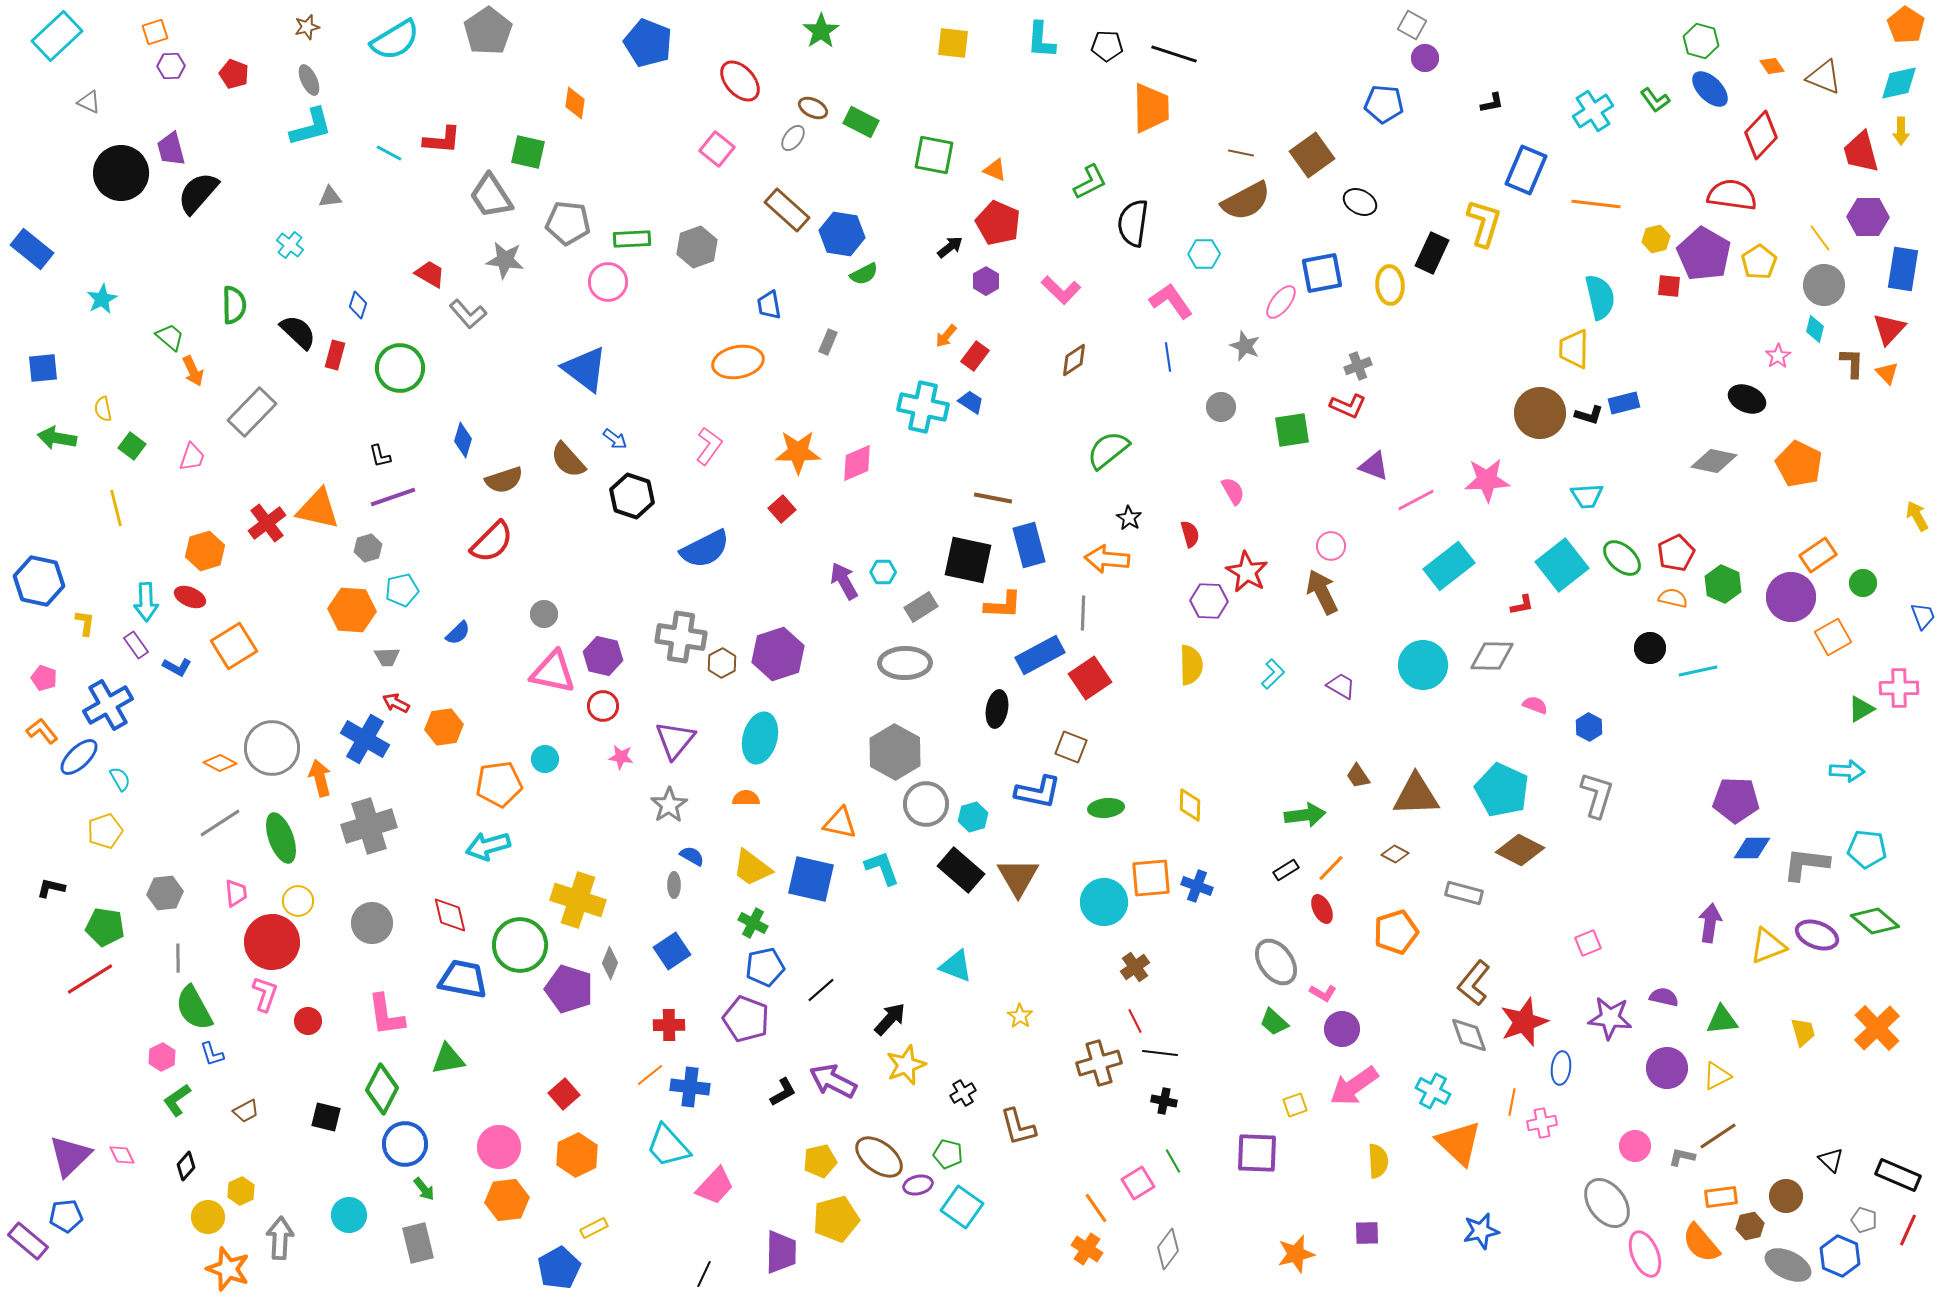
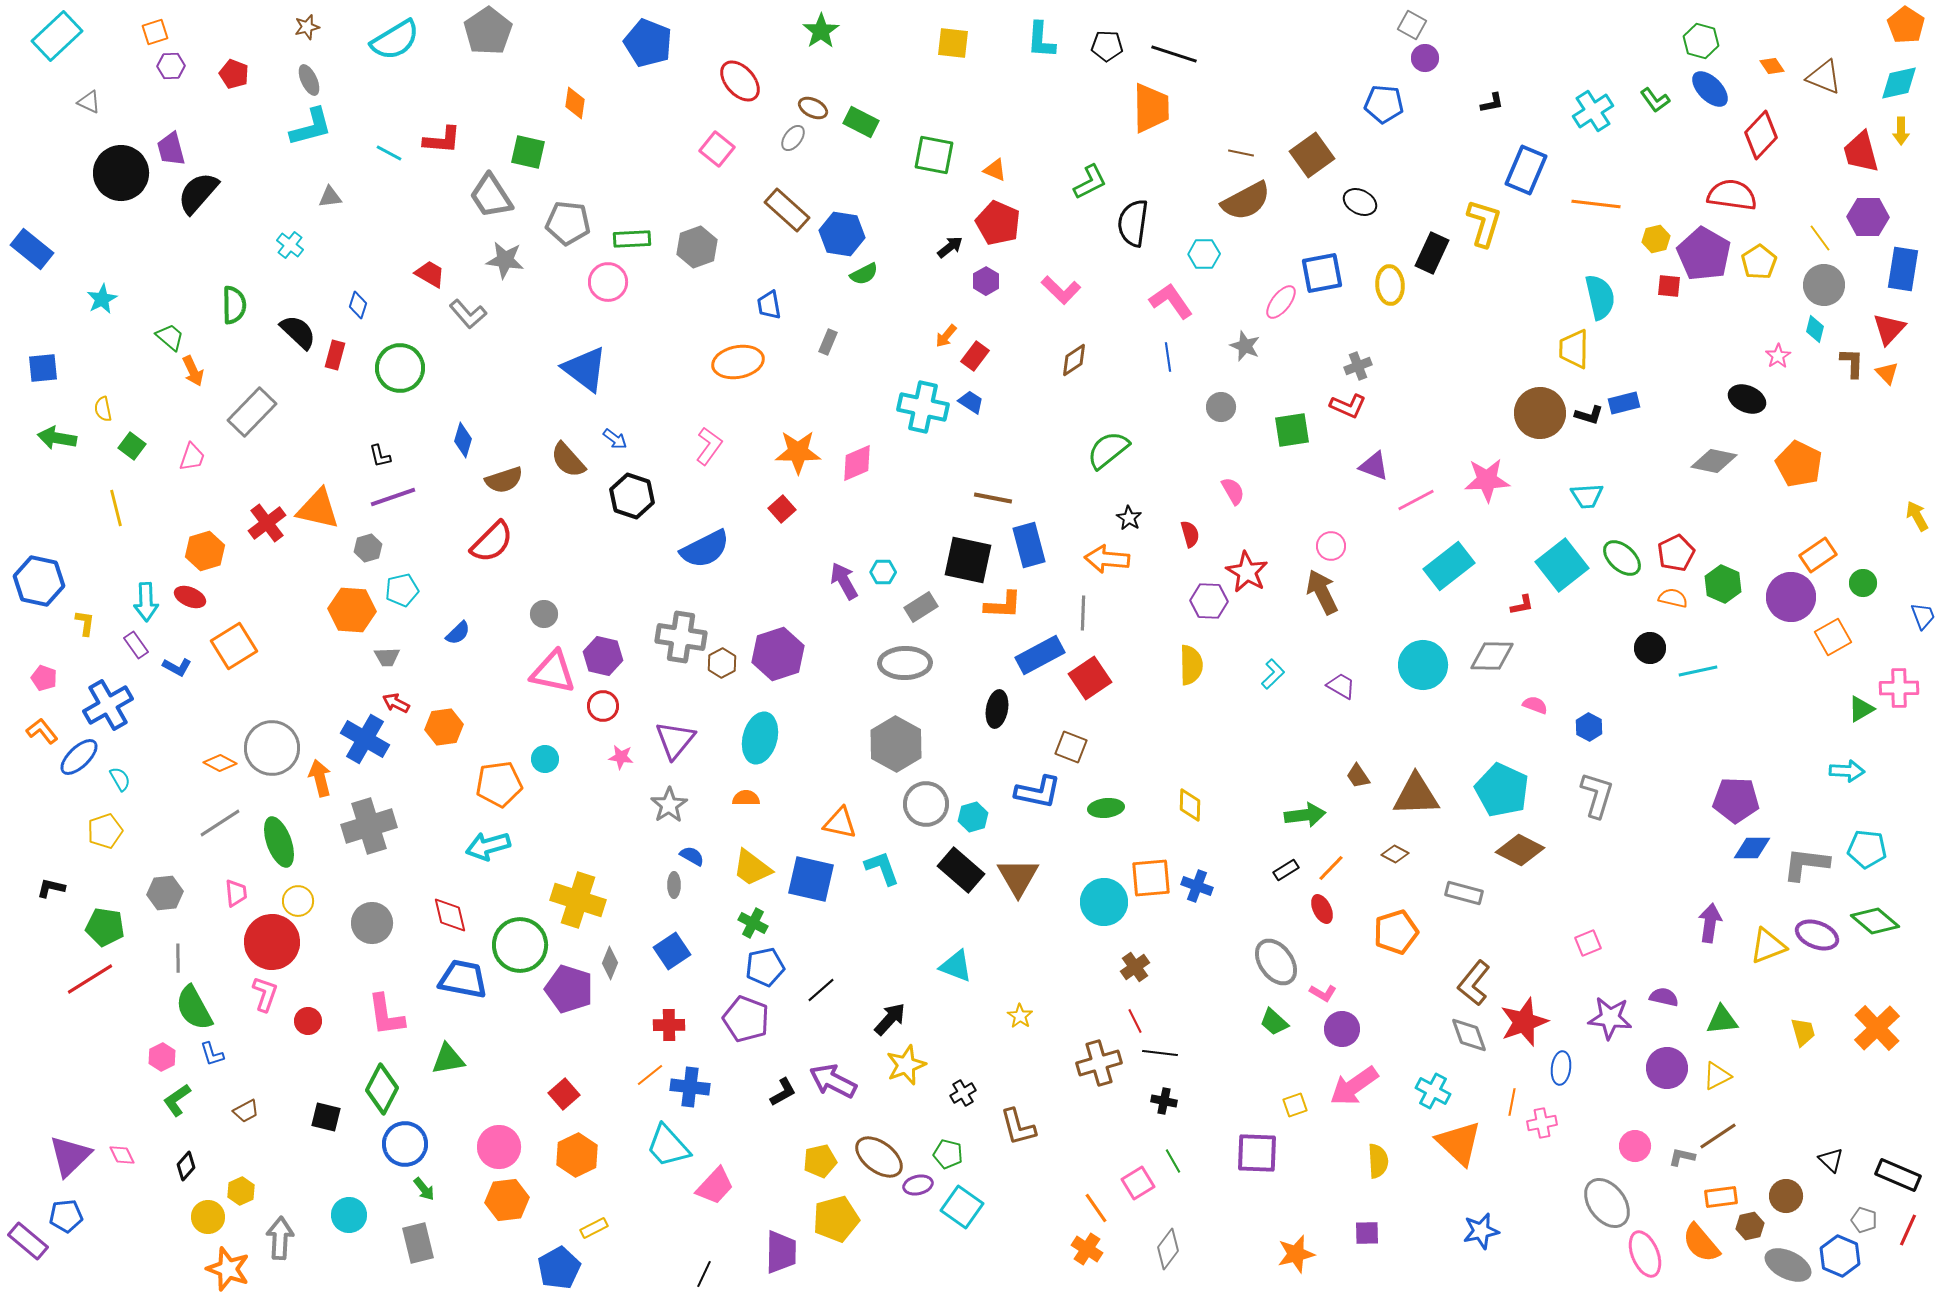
gray hexagon at (895, 752): moved 1 px right, 8 px up
green ellipse at (281, 838): moved 2 px left, 4 px down
